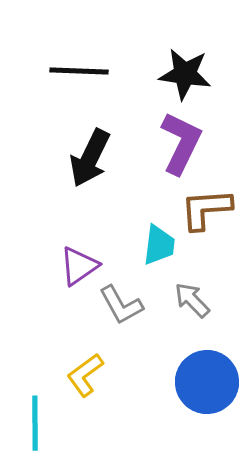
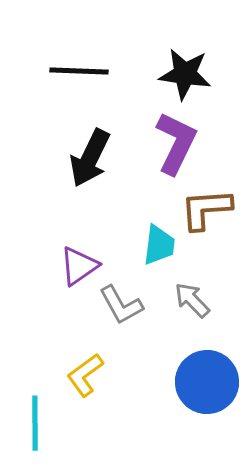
purple L-shape: moved 5 px left
